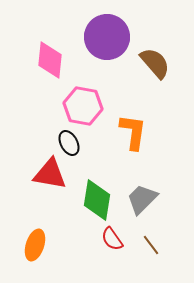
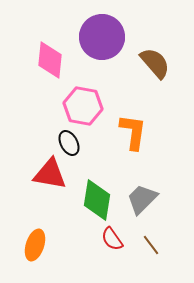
purple circle: moved 5 px left
